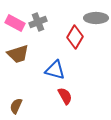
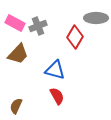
gray cross: moved 4 px down
brown trapezoid: rotated 30 degrees counterclockwise
red semicircle: moved 8 px left
